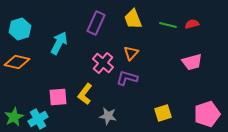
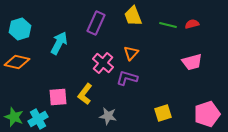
yellow trapezoid: moved 3 px up
green star: rotated 24 degrees counterclockwise
